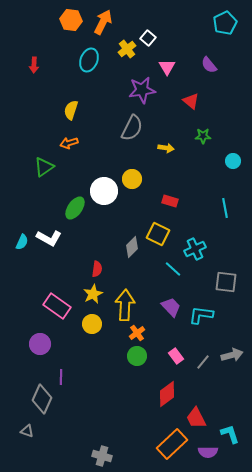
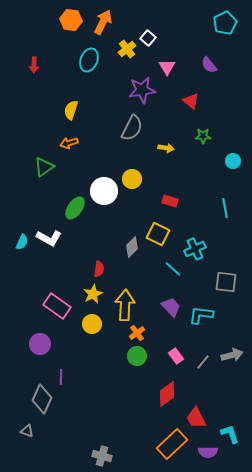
red semicircle at (97, 269): moved 2 px right
